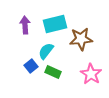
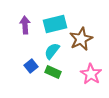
brown star: rotated 20 degrees counterclockwise
cyan semicircle: moved 6 px right
